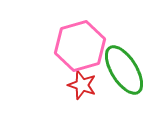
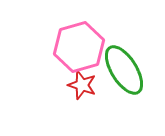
pink hexagon: moved 1 px left, 1 px down
